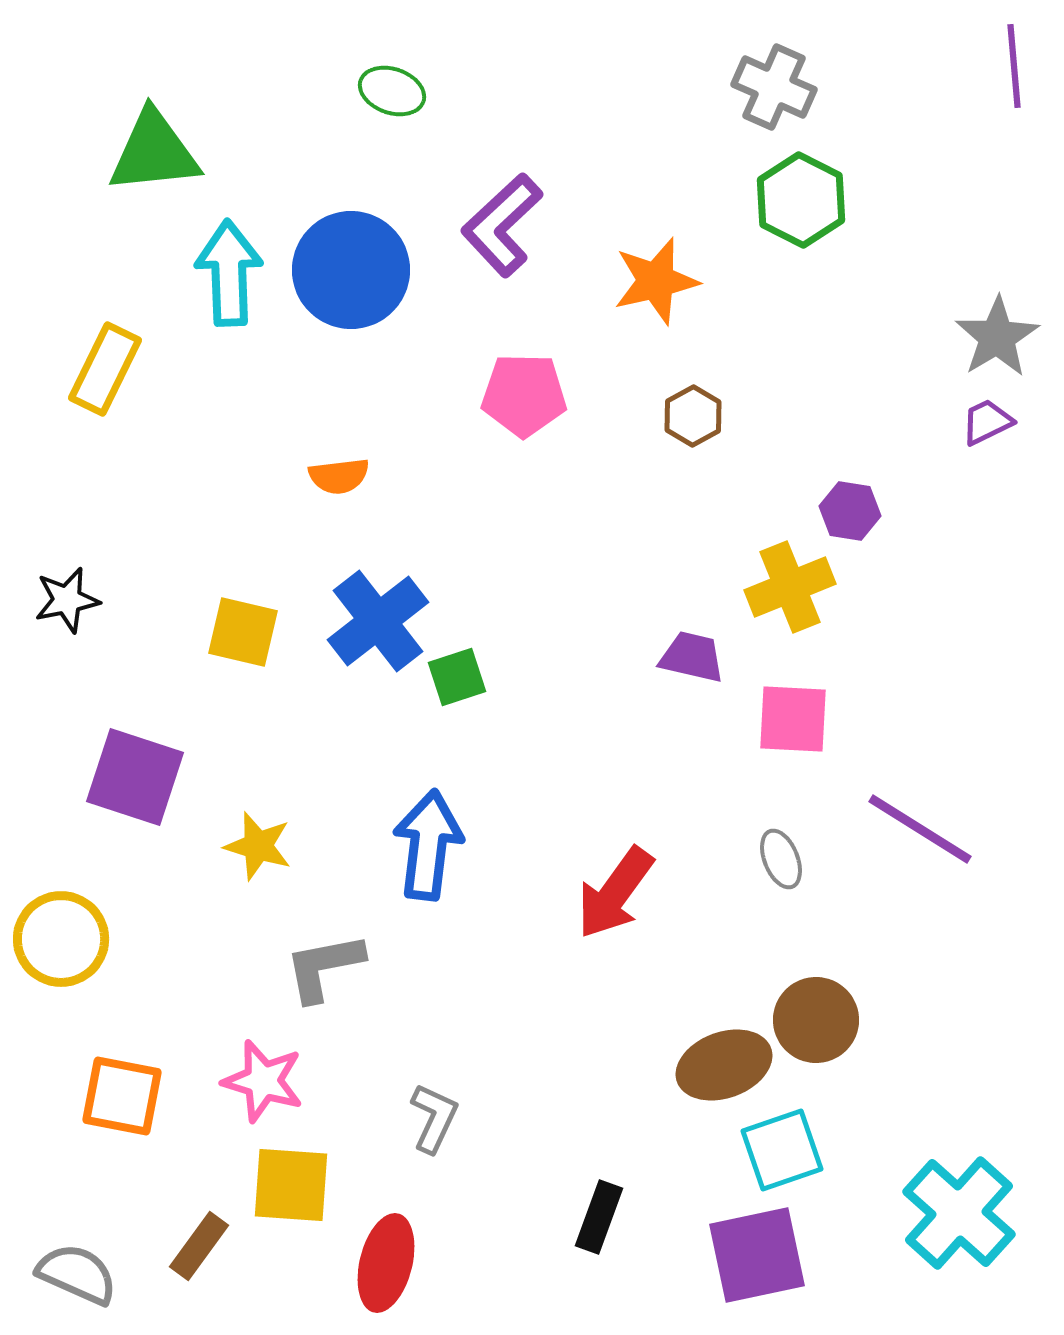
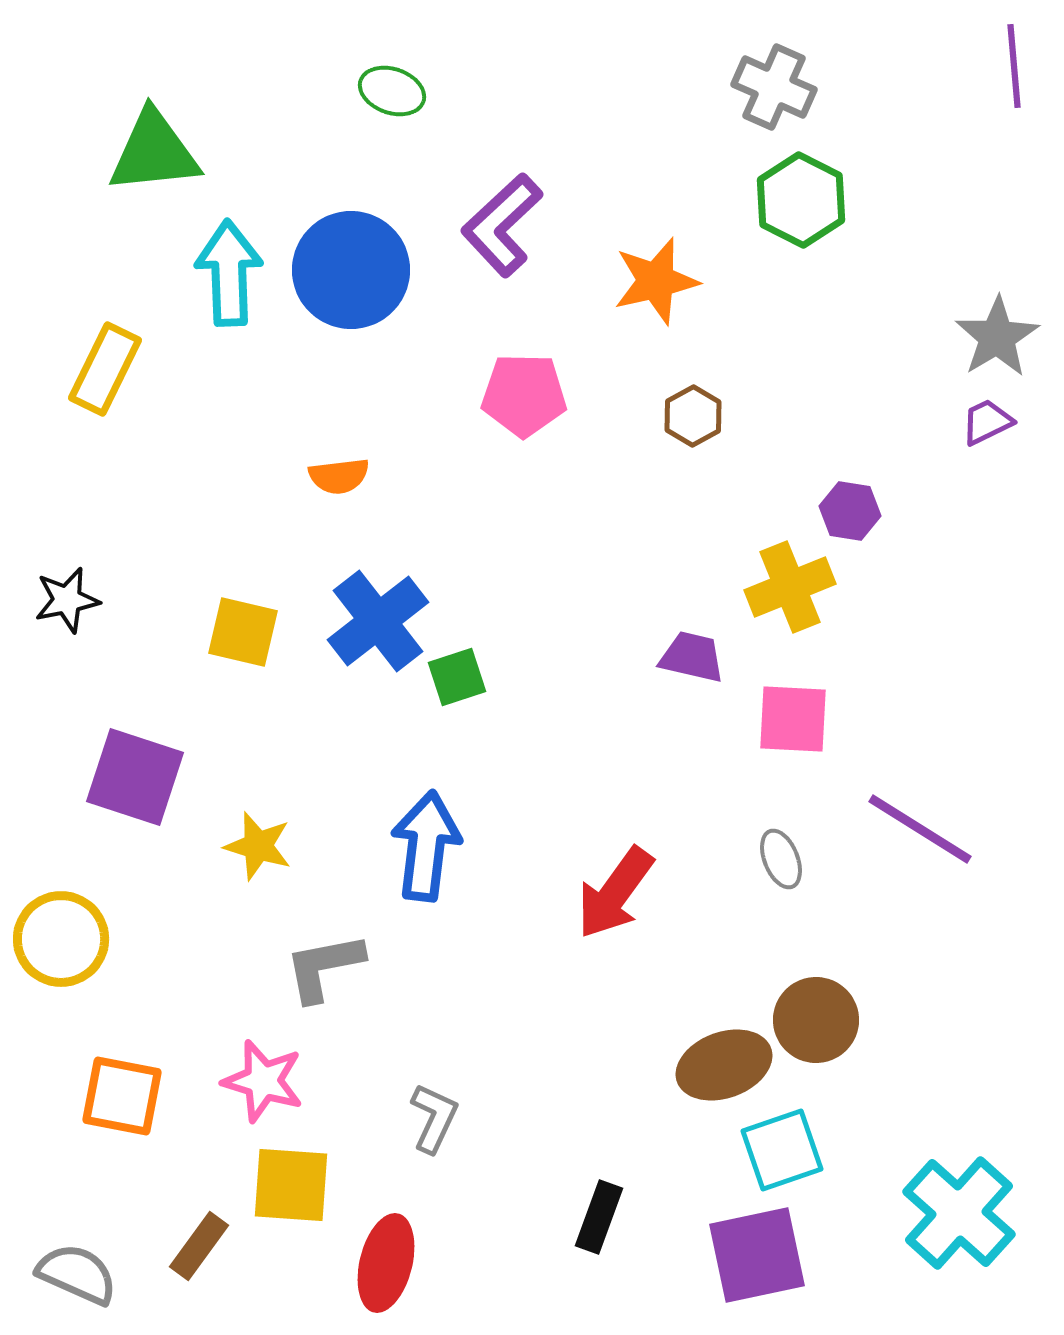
blue arrow at (428, 845): moved 2 px left, 1 px down
